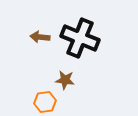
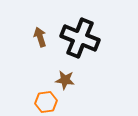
brown arrow: rotated 66 degrees clockwise
orange hexagon: moved 1 px right
